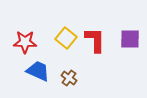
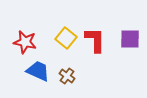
red star: rotated 10 degrees clockwise
brown cross: moved 2 px left, 2 px up
